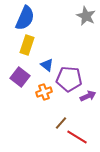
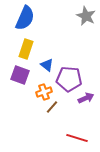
yellow rectangle: moved 1 px left, 4 px down
purple square: moved 2 px up; rotated 18 degrees counterclockwise
purple arrow: moved 2 px left, 2 px down
brown line: moved 9 px left, 16 px up
red line: moved 1 px down; rotated 15 degrees counterclockwise
